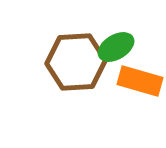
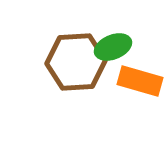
green ellipse: moved 3 px left; rotated 9 degrees clockwise
